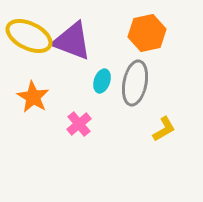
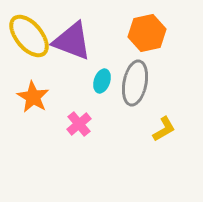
yellow ellipse: rotated 24 degrees clockwise
